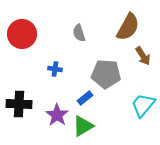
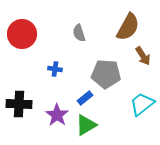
cyan trapezoid: moved 1 px left, 1 px up; rotated 12 degrees clockwise
green triangle: moved 3 px right, 1 px up
